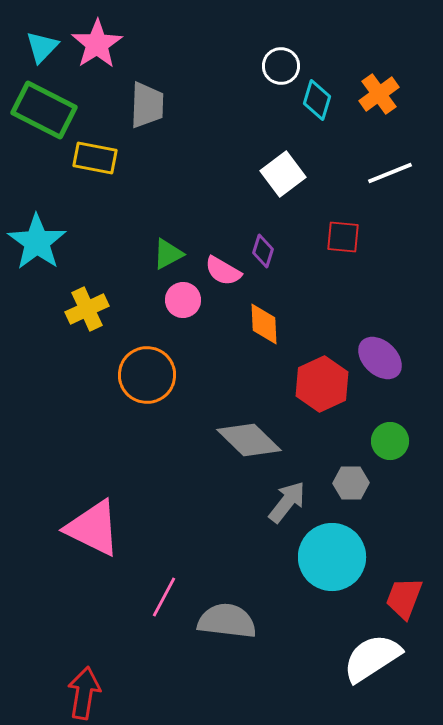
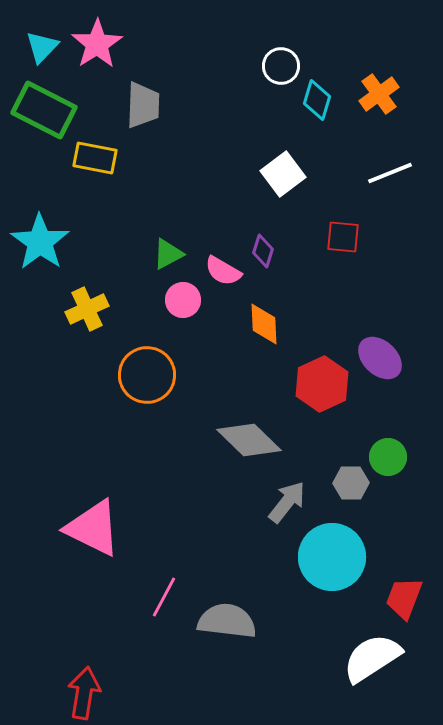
gray trapezoid: moved 4 px left
cyan star: moved 3 px right
green circle: moved 2 px left, 16 px down
